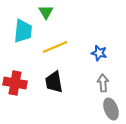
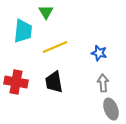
red cross: moved 1 px right, 1 px up
